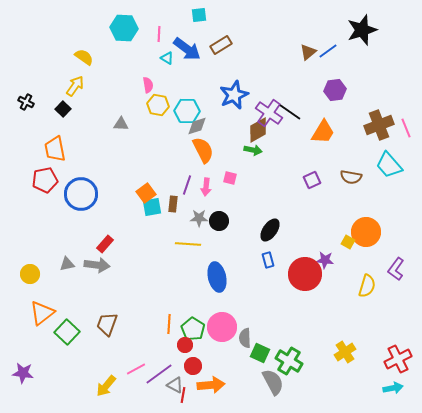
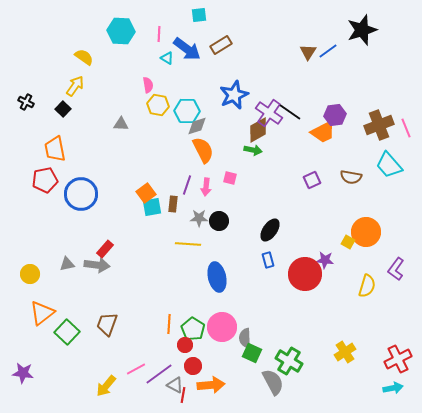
cyan hexagon at (124, 28): moved 3 px left, 3 px down
brown triangle at (308, 52): rotated 18 degrees counterclockwise
purple hexagon at (335, 90): moved 25 px down
orange trapezoid at (323, 132): rotated 32 degrees clockwise
red rectangle at (105, 244): moved 5 px down
green square at (260, 353): moved 8 px left
